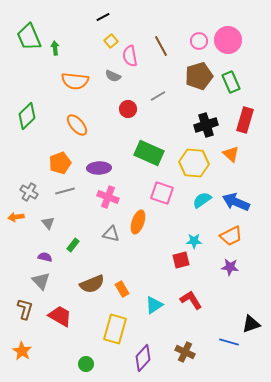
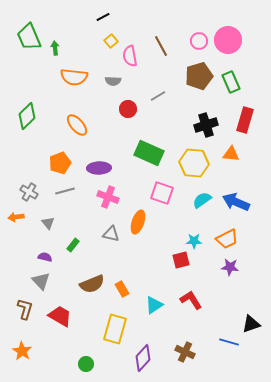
gray semicircle at (113, 76): moved 5 px down; rotated 21 degrees counterclockwise
orange semicircle at (75, 81): moved 1 px left, 4 px up
orange triangle at (231, 154): rotated 36 degrees counterclockwise
orange trapezoid at (231, 236): moved 4 px left, 3 px down
